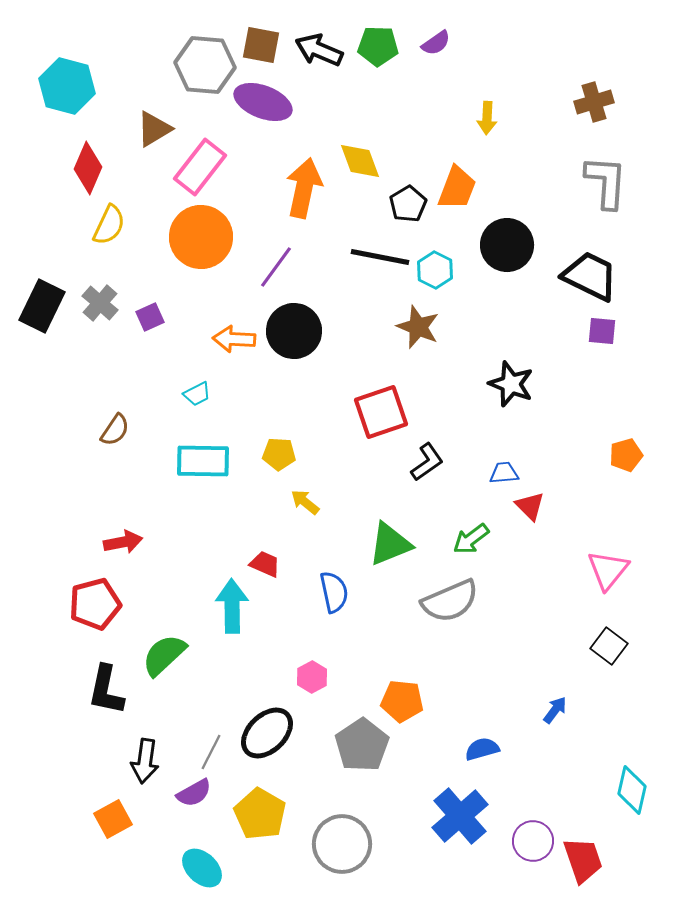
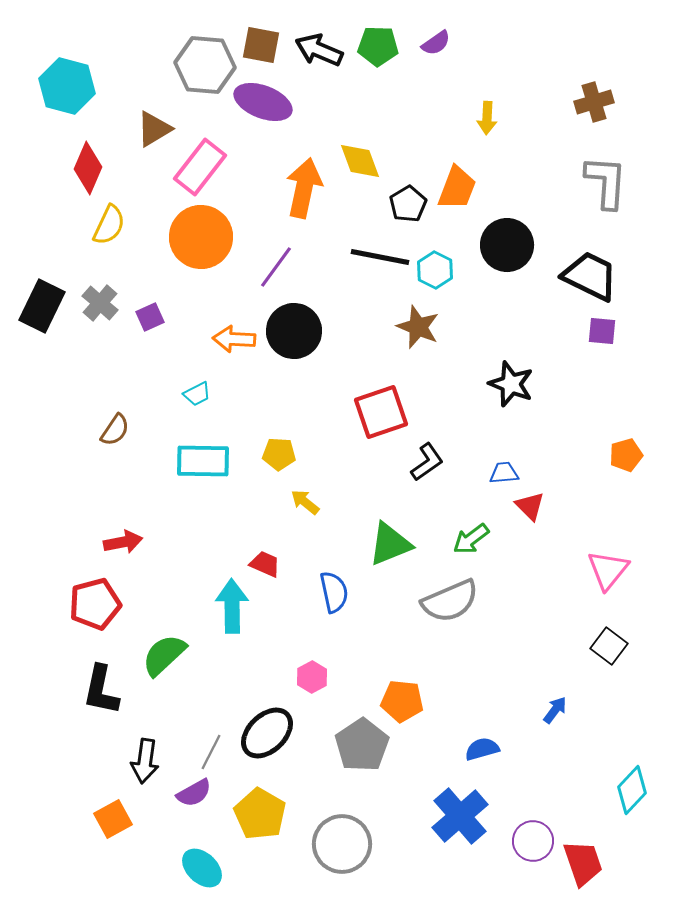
black L-shape at (106, 690): moved 5 px left
cyan diamond at (632, 790): rotated 30 degrees clockwise
red trapezoid at (583, 860): moved 3 px down
